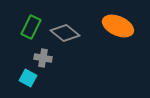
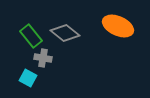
green rectangle: moved 9 px down; rotated 65 degrees counterclockwise
